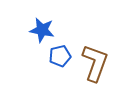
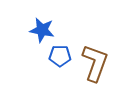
blue pentagon: rotated 15 degrees clockwise
